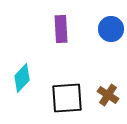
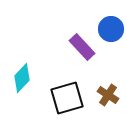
purple rectangle: moved 21 px right, 18 px down; rotated 40 degrees counterclockwise
black square: rotated 12 degrees counterclockwise
